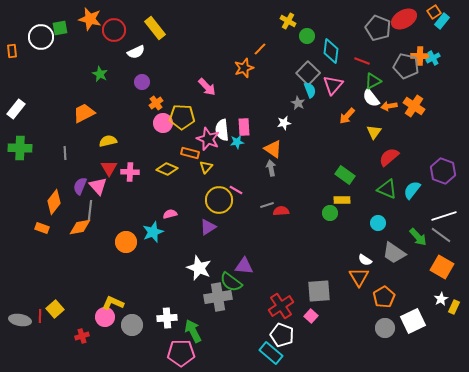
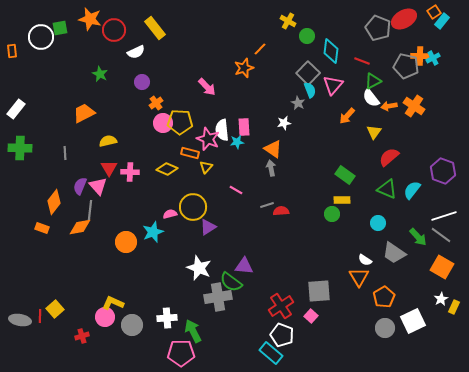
yellow pentagon at (182, 117): moved 2 px left, 5 px down
yellow circle at (219, 200): moved 26 px left, 7 px down
green circle at (330, 213): moved 2 px right, 1 px down
